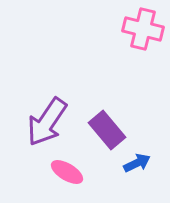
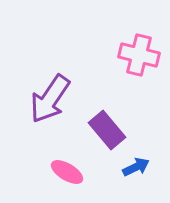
pink cross: moved 4 px left, 26 px down
purple arrow: moved 3 px right, 23 px up
blue arrow: moved 1 px left, 4 px down
